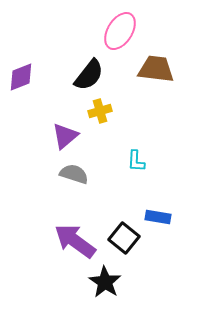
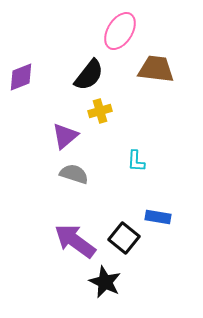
black star: rotated 8 degrees counterclockwise
